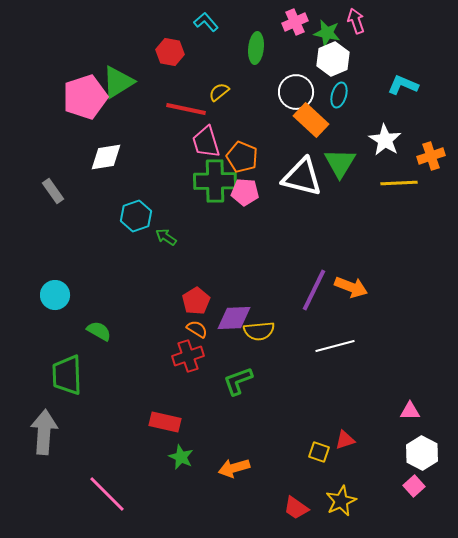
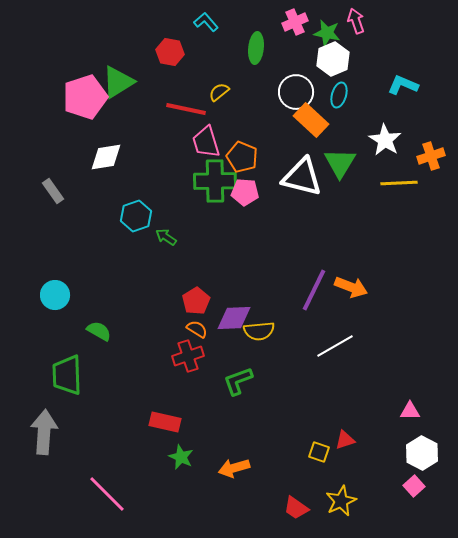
white line at (335, 346): rotated 15 degrees counterclockwise
